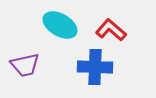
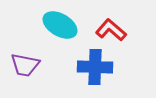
purple trapezoid: rotated 24 degrees clockwise
